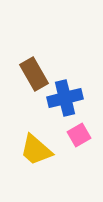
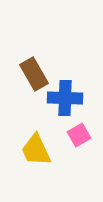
blue cross: rotated 16 degrees clockwise
yellow trapezoid: rotated 24 degrees clockwise
